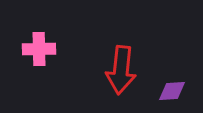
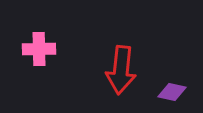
purple diamond: moved 1 px down; rotated 16 degrees clockwise
